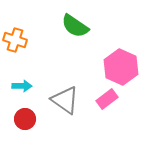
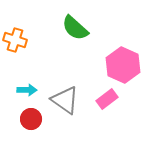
green semicircle: moved 2 px down; rotated 8 degrees clockwise
pink hexagon: moved 2 px right, 2 px up
cyan arrow: moved 5 px right, 4 px down
red circle: moved 6 px right
